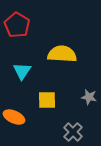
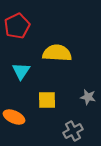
red pentagon: moved 1 px down; rotated 15 degrees clockwise
yellow semicircle: moved 5 px left, 1 px up
cyan triangle: moved 1 px left
gray star: moved 1 px left
gray cross: moved 1 px up; rotated 18 degrees clockwise
